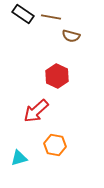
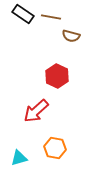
orange hexagon: moved 3 px down
